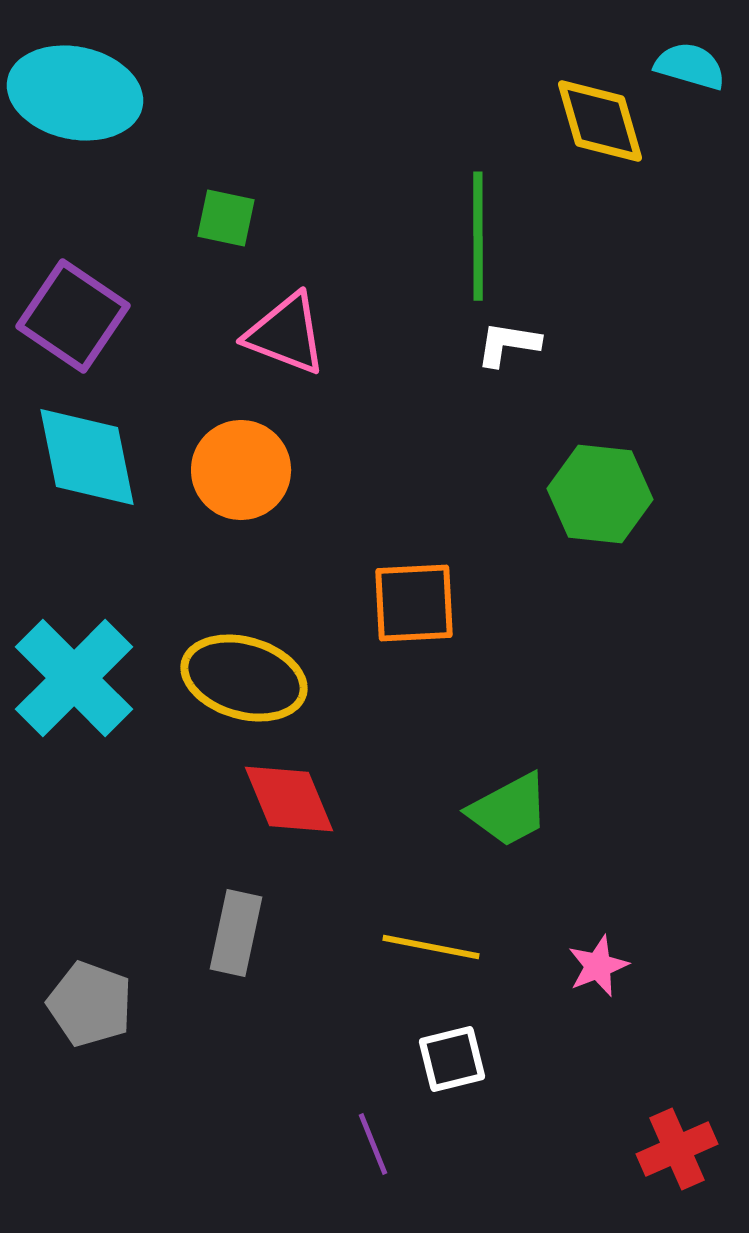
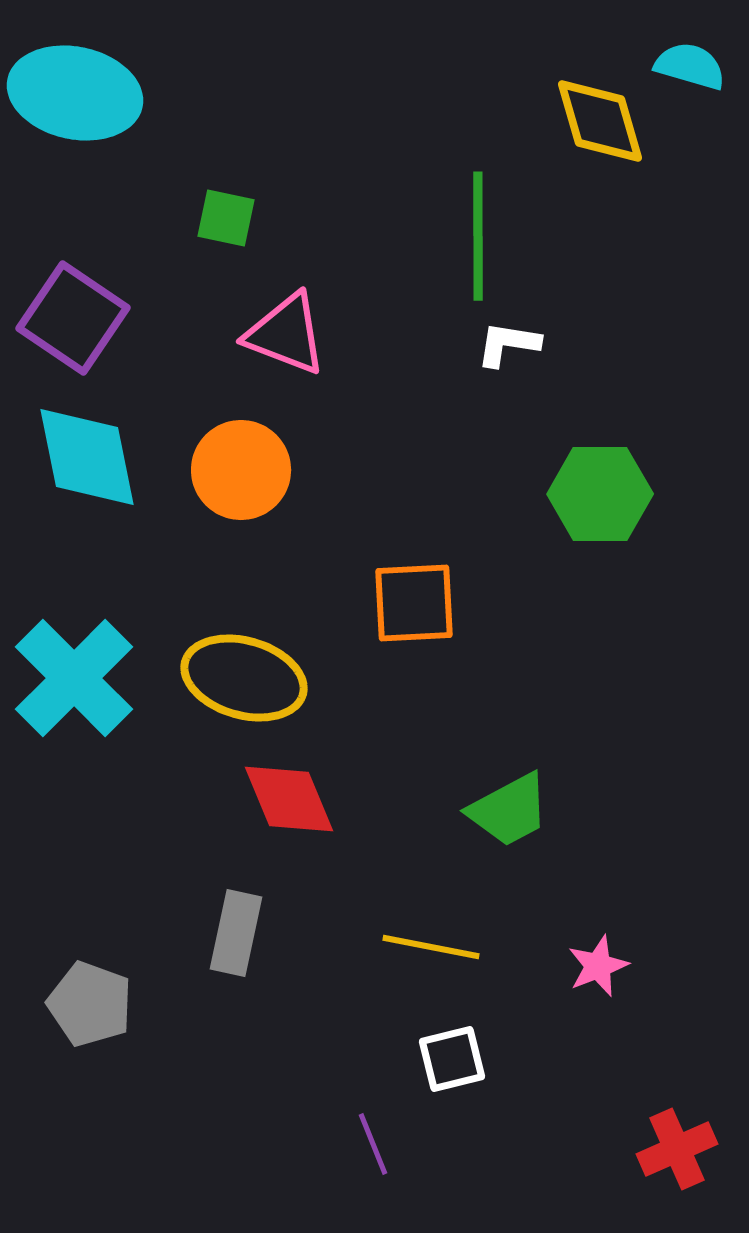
purple square: moved 2 px down
green hexagon: rotated 6 degrees counterclockwise
